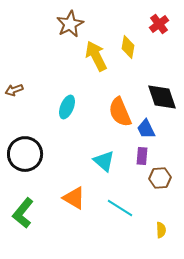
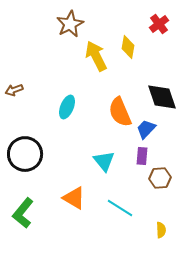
blue trapezoid: rotated 70 degrees clockwise
cyan triangle: rotated 10 degrees clockwise
